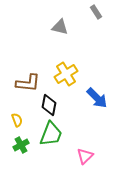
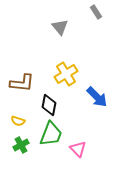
gray triangle: rotated 36 degrees clockwise
brown L-shape: moved 6 px left
blue arrow: moved 1 px up
yellow semicircle: moved 1 px right, 1 px down; rotated 128 degrees clockwise
pink triangle: moved 7 px left, 7 px up; rotated 30 degrees counterclockwise
